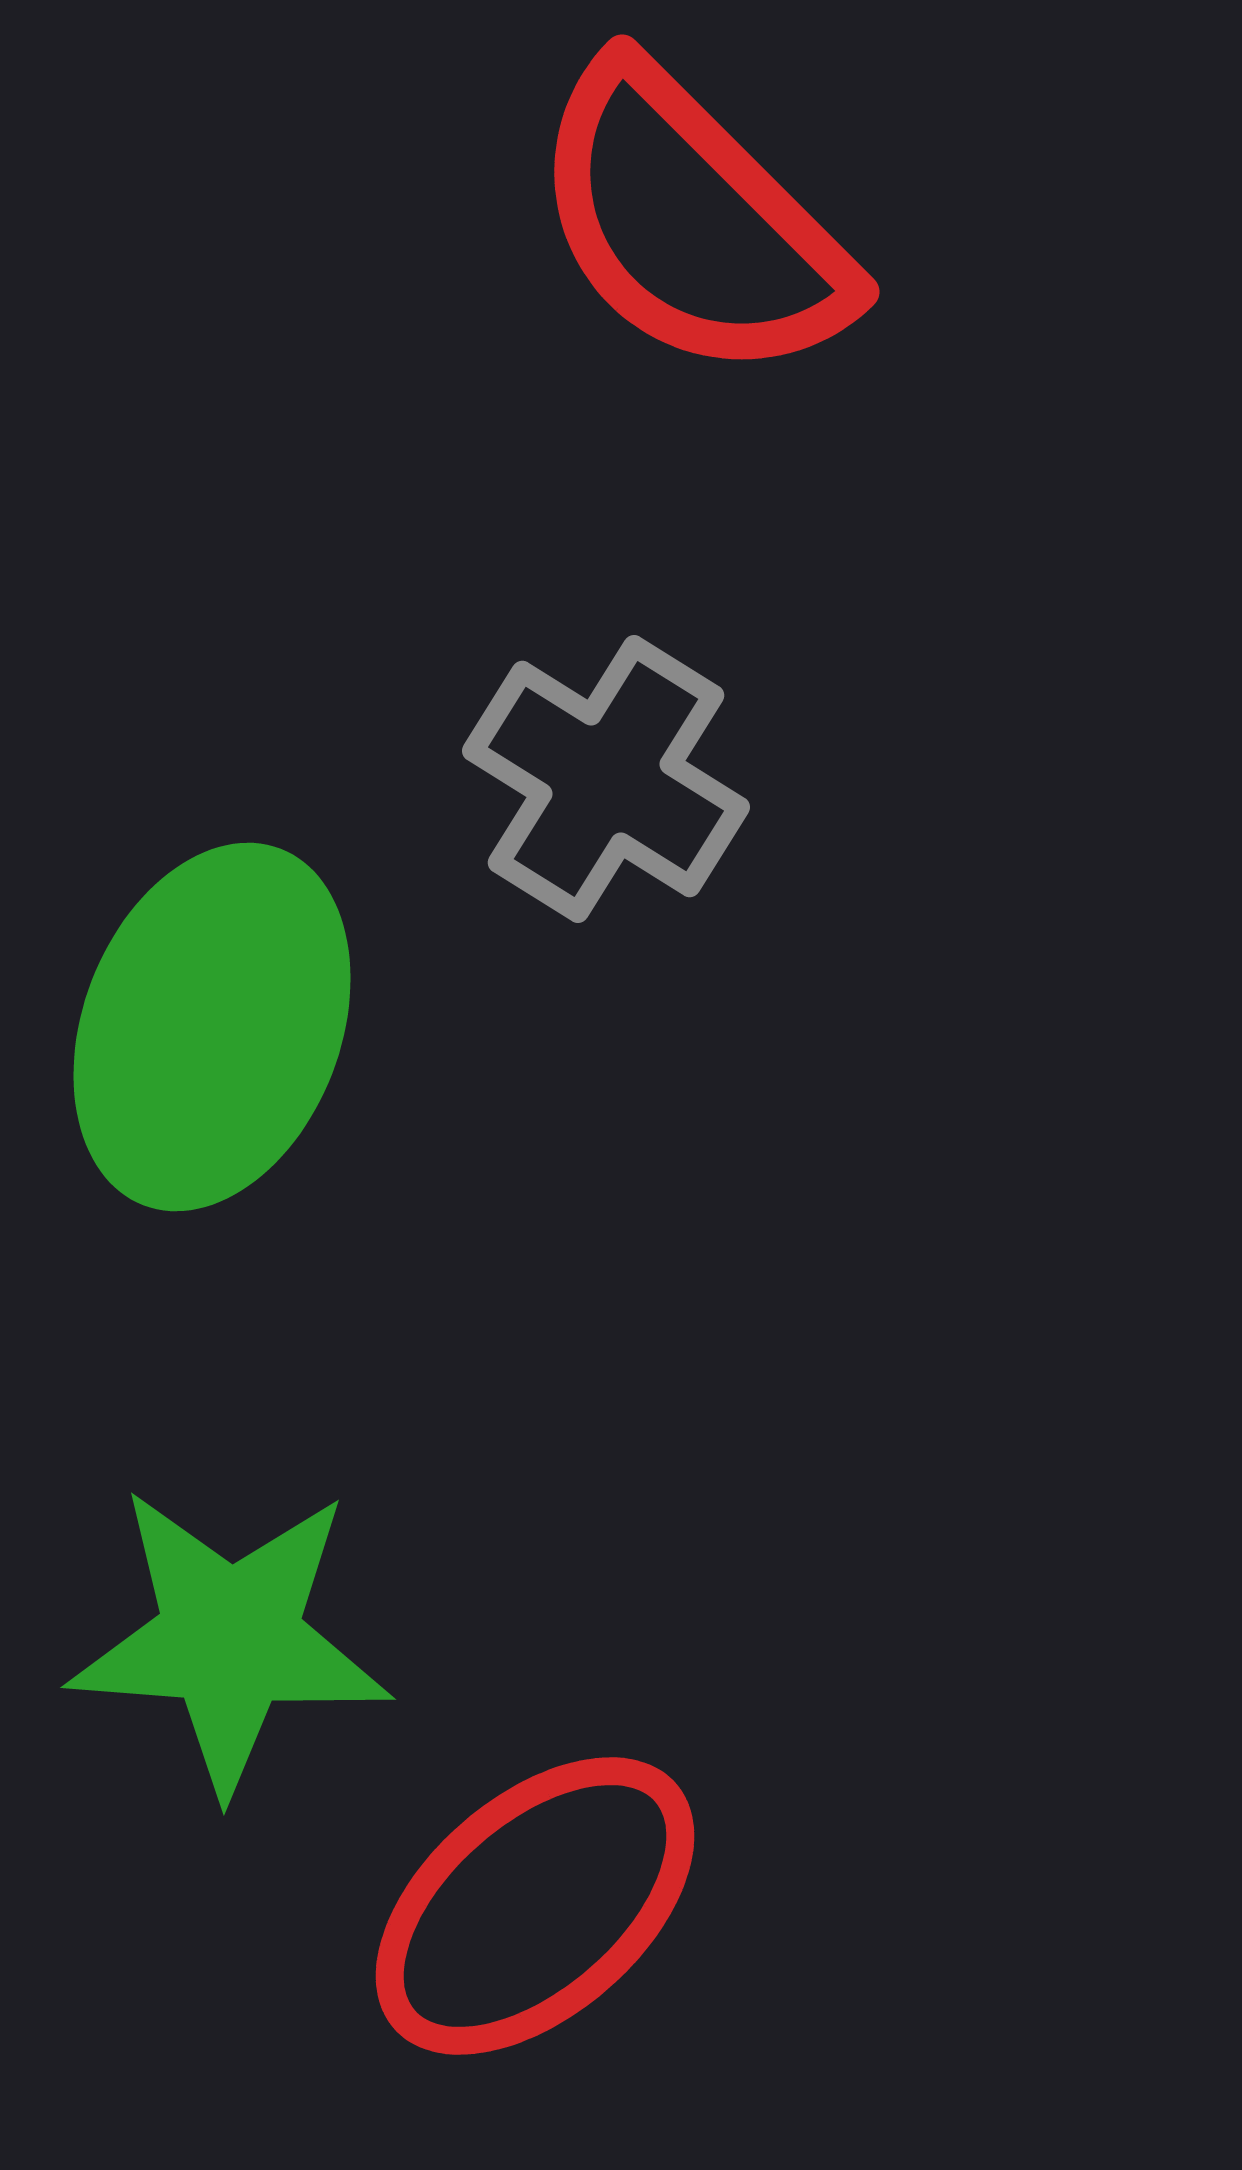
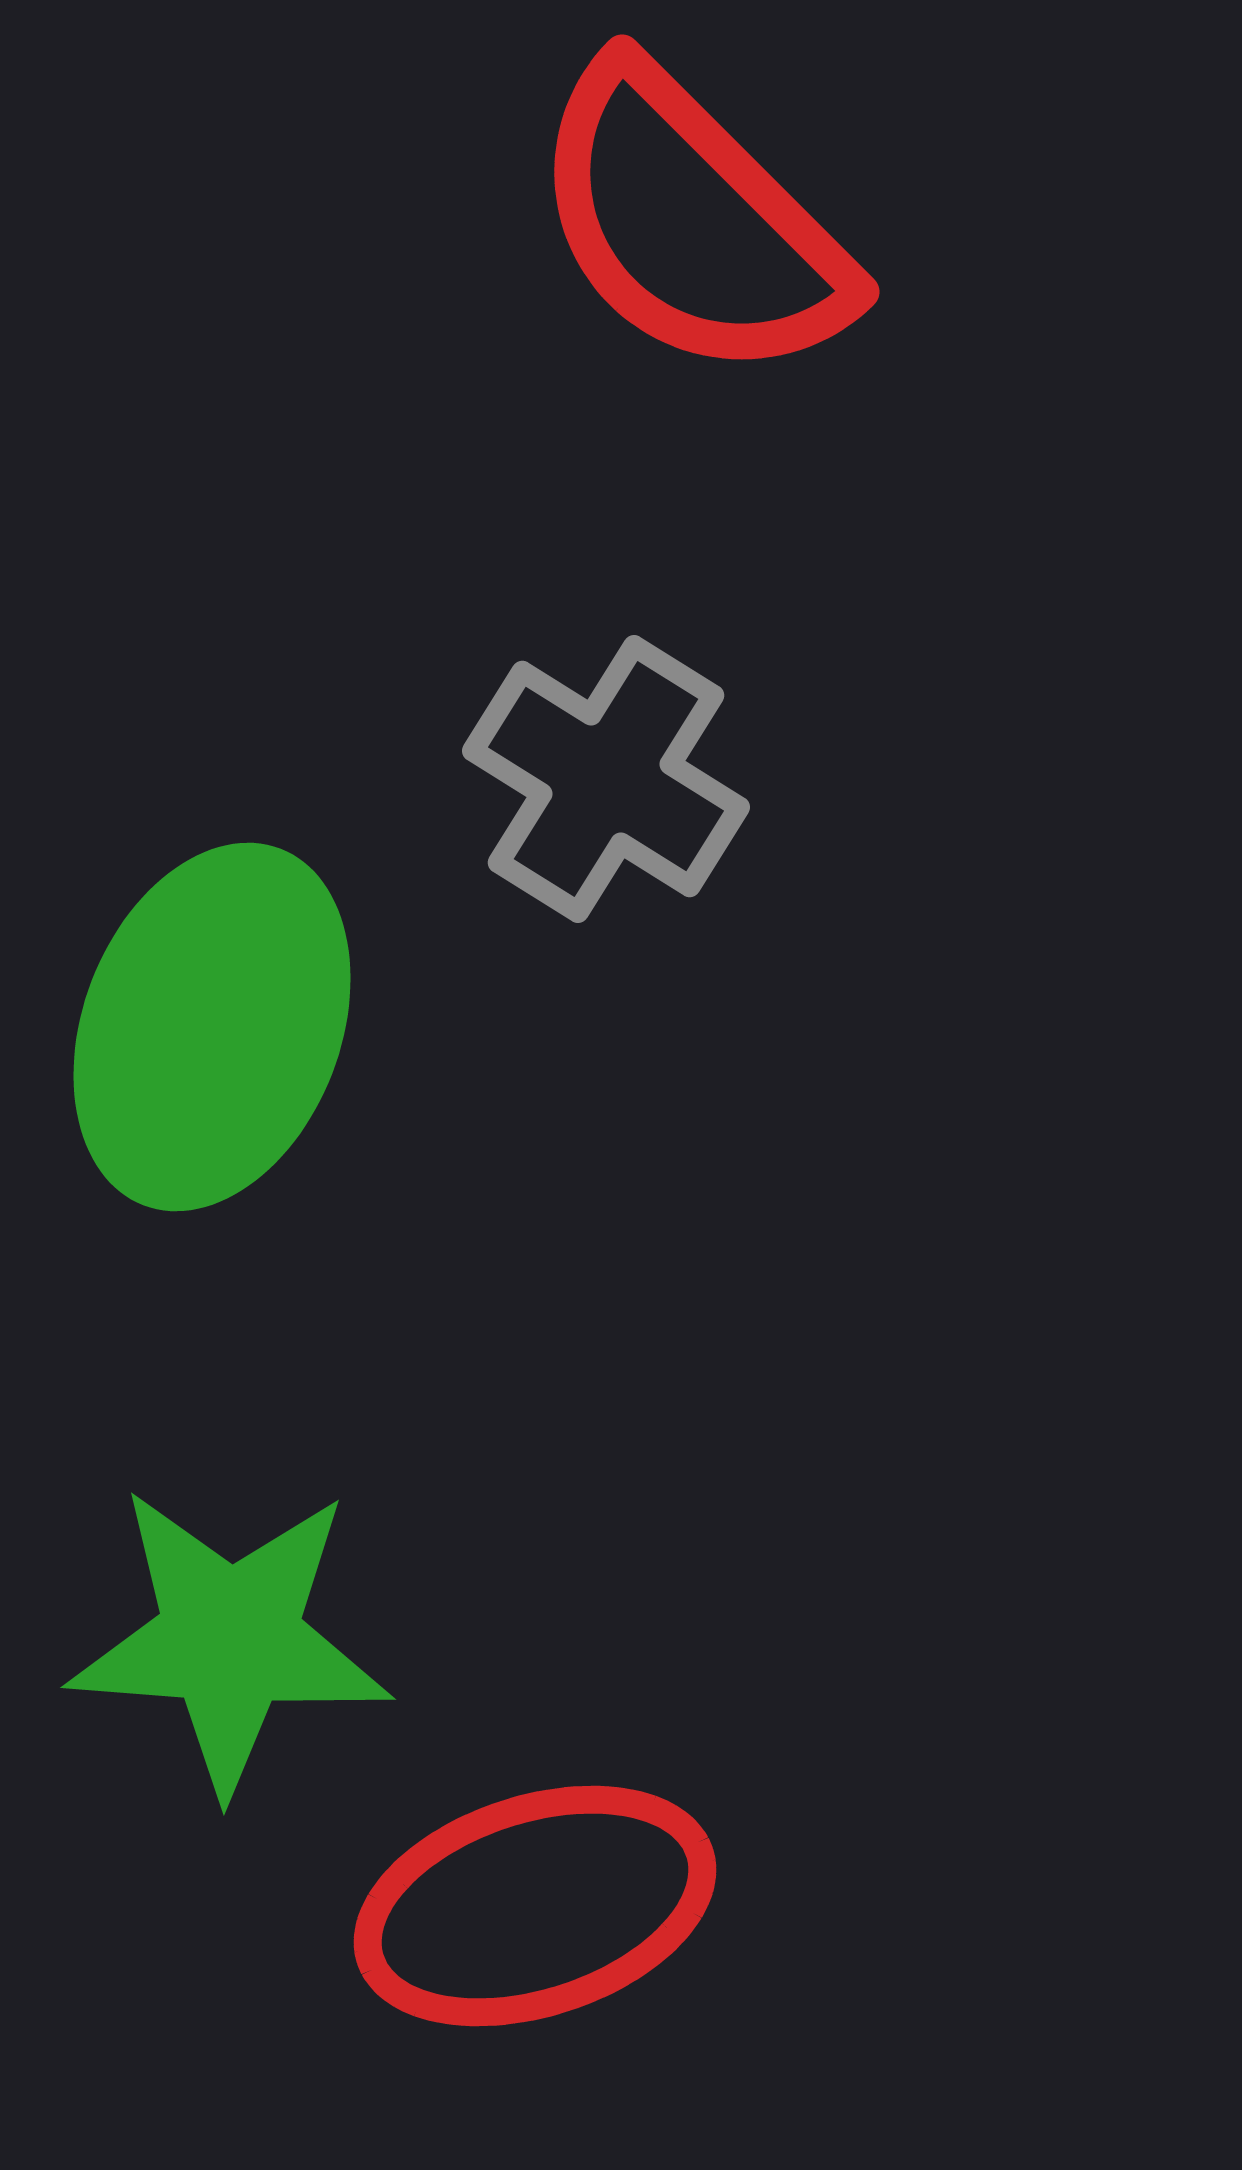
red ellipse: rotated 23 degrees clockwise
